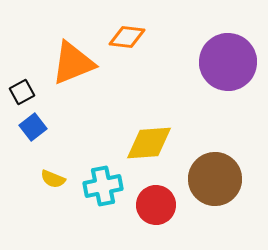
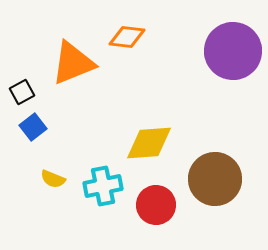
purple circle: moved 5 px right, 11 px up
